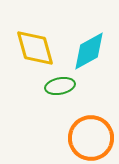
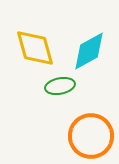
orange circle: moved 2 px up
